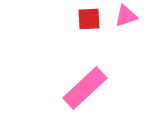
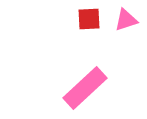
pink triangle: moved 4 px down
